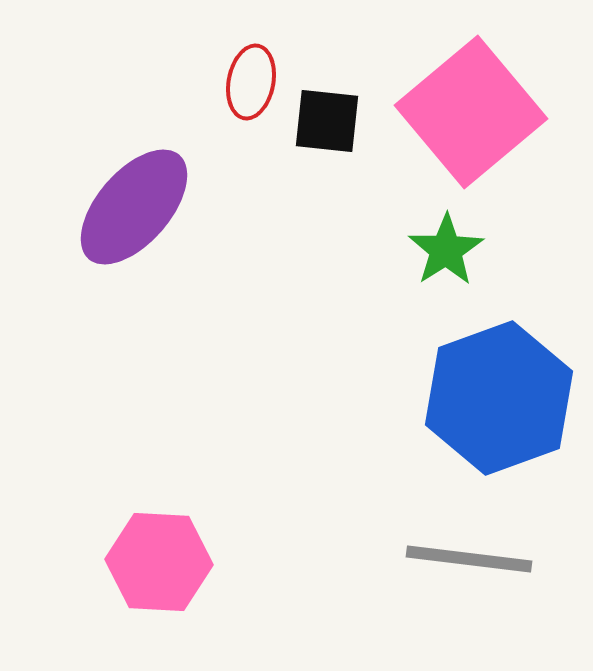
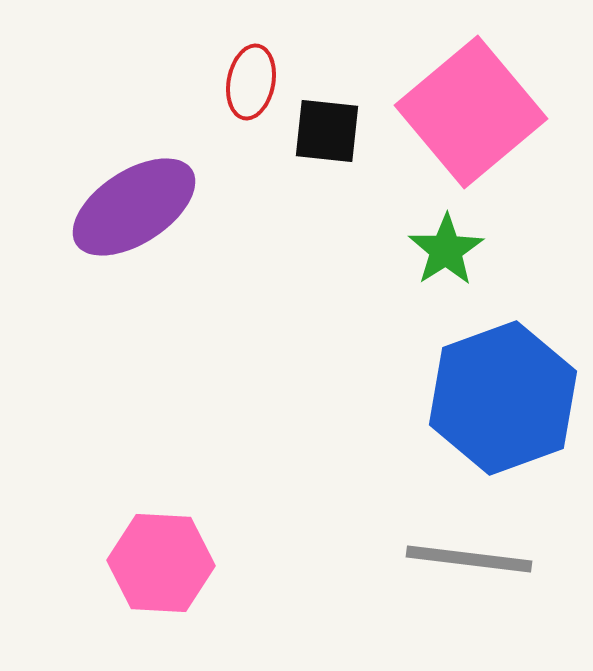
black square: moved 10 px down
purple ellipse: rotated 16 degrees clockwise
blue hexagon: moved 4 px right
pink hexagon: moved 2 px right, 1 px down
